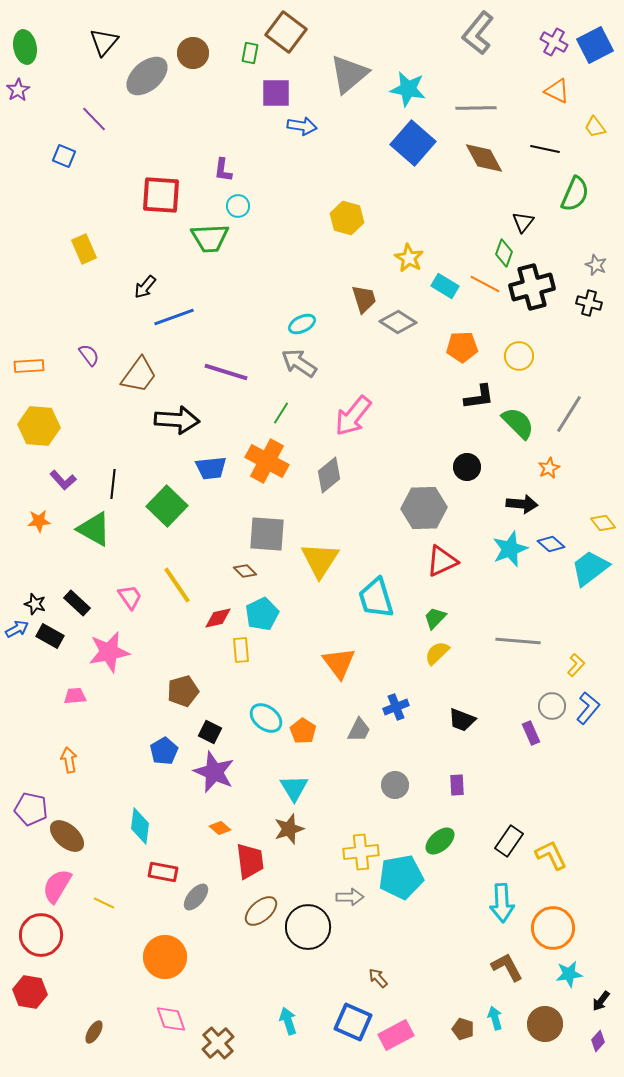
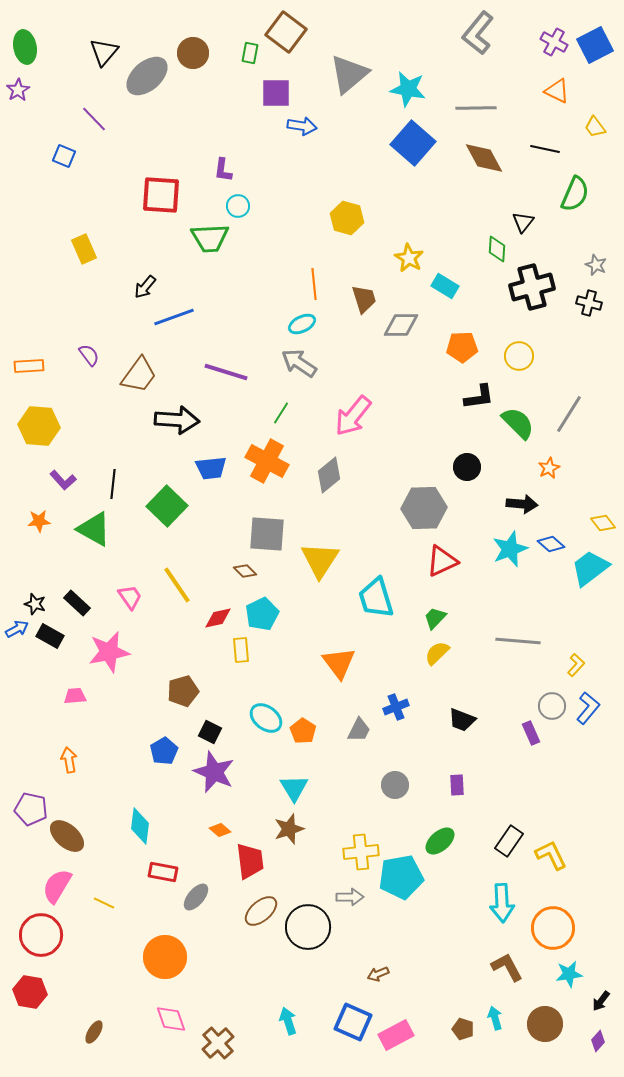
black triangle at (104, 42): moved 10 px down
green diamond at (504, 253): moved 7 px left, 4 px up; rotated 16 degrees counterclockwise
orange line at (485, 284): moved 171 px left; rotated 56 degrees clockwise
gray diamond at (398, 322): moved 3 px right, 3 px down; rotated 33 degrees counterclockwise
orange diamond at (220, 828): moved 2 px down
brown arrow at (378, 978): moved 4 px up; rotated 70 degrees counterclockwise
